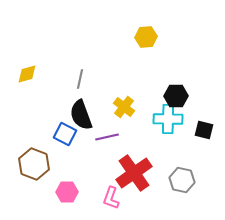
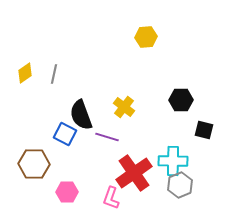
yellow diamond: moved 2 px left, 1 px up; rotated 20 degrees counterclockwise
gray line: moved 26 px left, 5 px up
black hexagon: moved 5 px right, 4 px down
cyan cross: moved 5 px right, 42 px down
purple line: rotated 30 degrees clockwise
brown hexagon: rotated 20 degrees counterclockwise
gray hexagon: moved 2 px left, 5 px down; rotated 25 degrees clockwise
